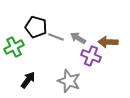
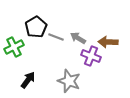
black pentagon: rotated 25 degrees clockwise
